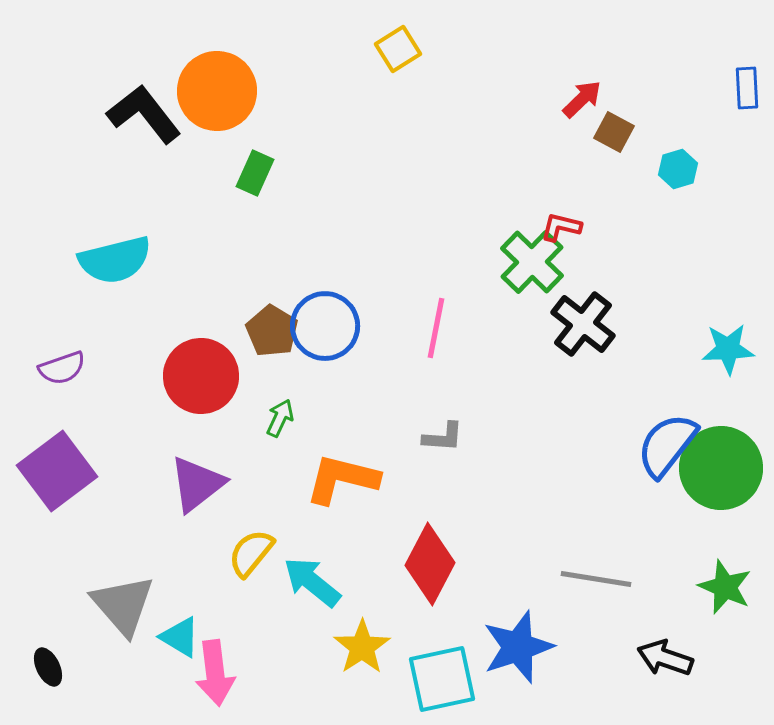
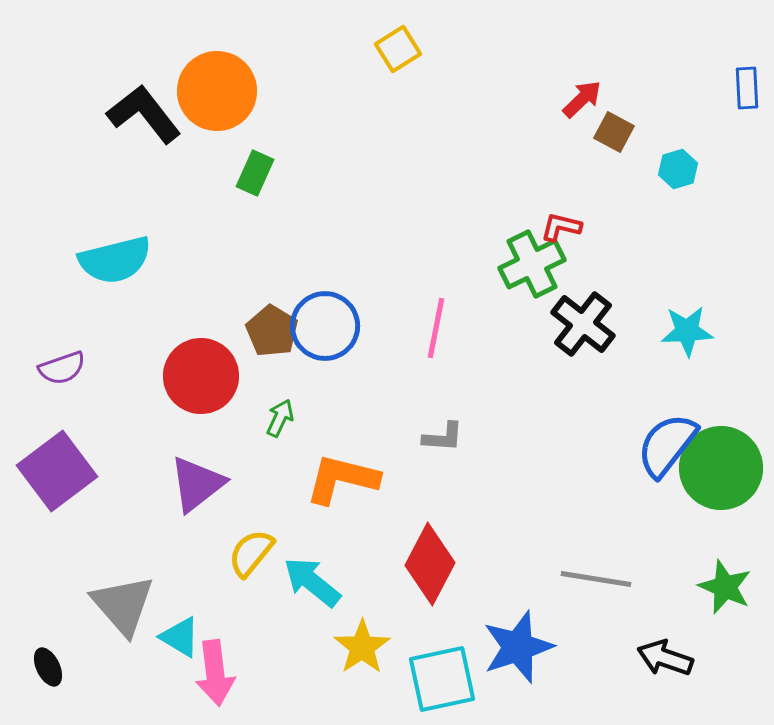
green cross: moved 2 px down; rotated 20 degrees clockwise
cyan star: moved 41 px left, 18 px up
